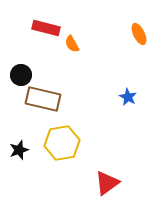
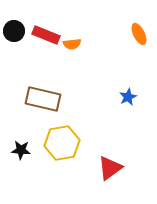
red rectangle: moved 7 px down; rotated 8 degrees clockwise
orange semicircle: rotated 66 degrees counterclockwise
black circle: moved 7 px left, 44 px up
blue star: rotated 18 degrees clockwise
black star: moved 2 px right; rotated 24 degrees clockwise
red triangle: moved 3 px right, 15 px up
